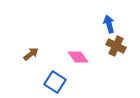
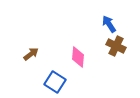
blue arrow: rotated 18 degrees counterclockwise
pink diamond: rotated 40 degrees clockwise
